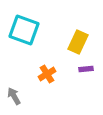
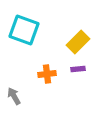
yellow rectangle: rotated 20 degrees clockwise
purple rectangle: moved 8 px left
orange cross: rotated 24 degrees clockwise
